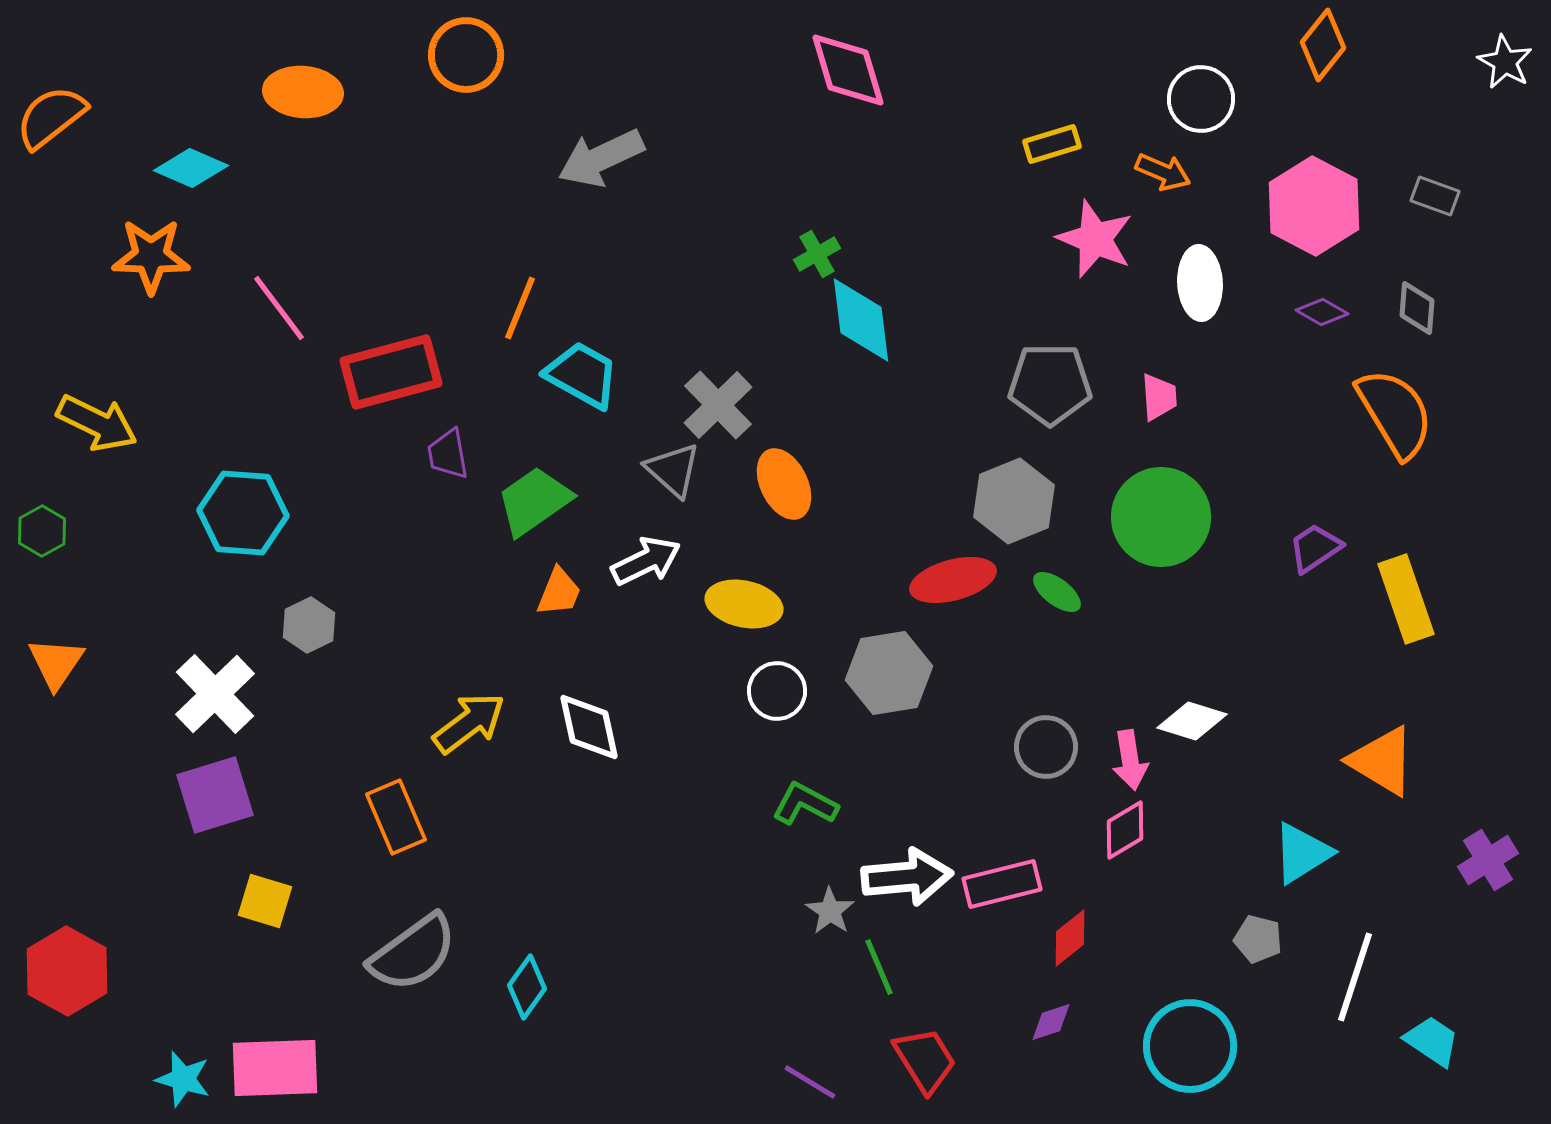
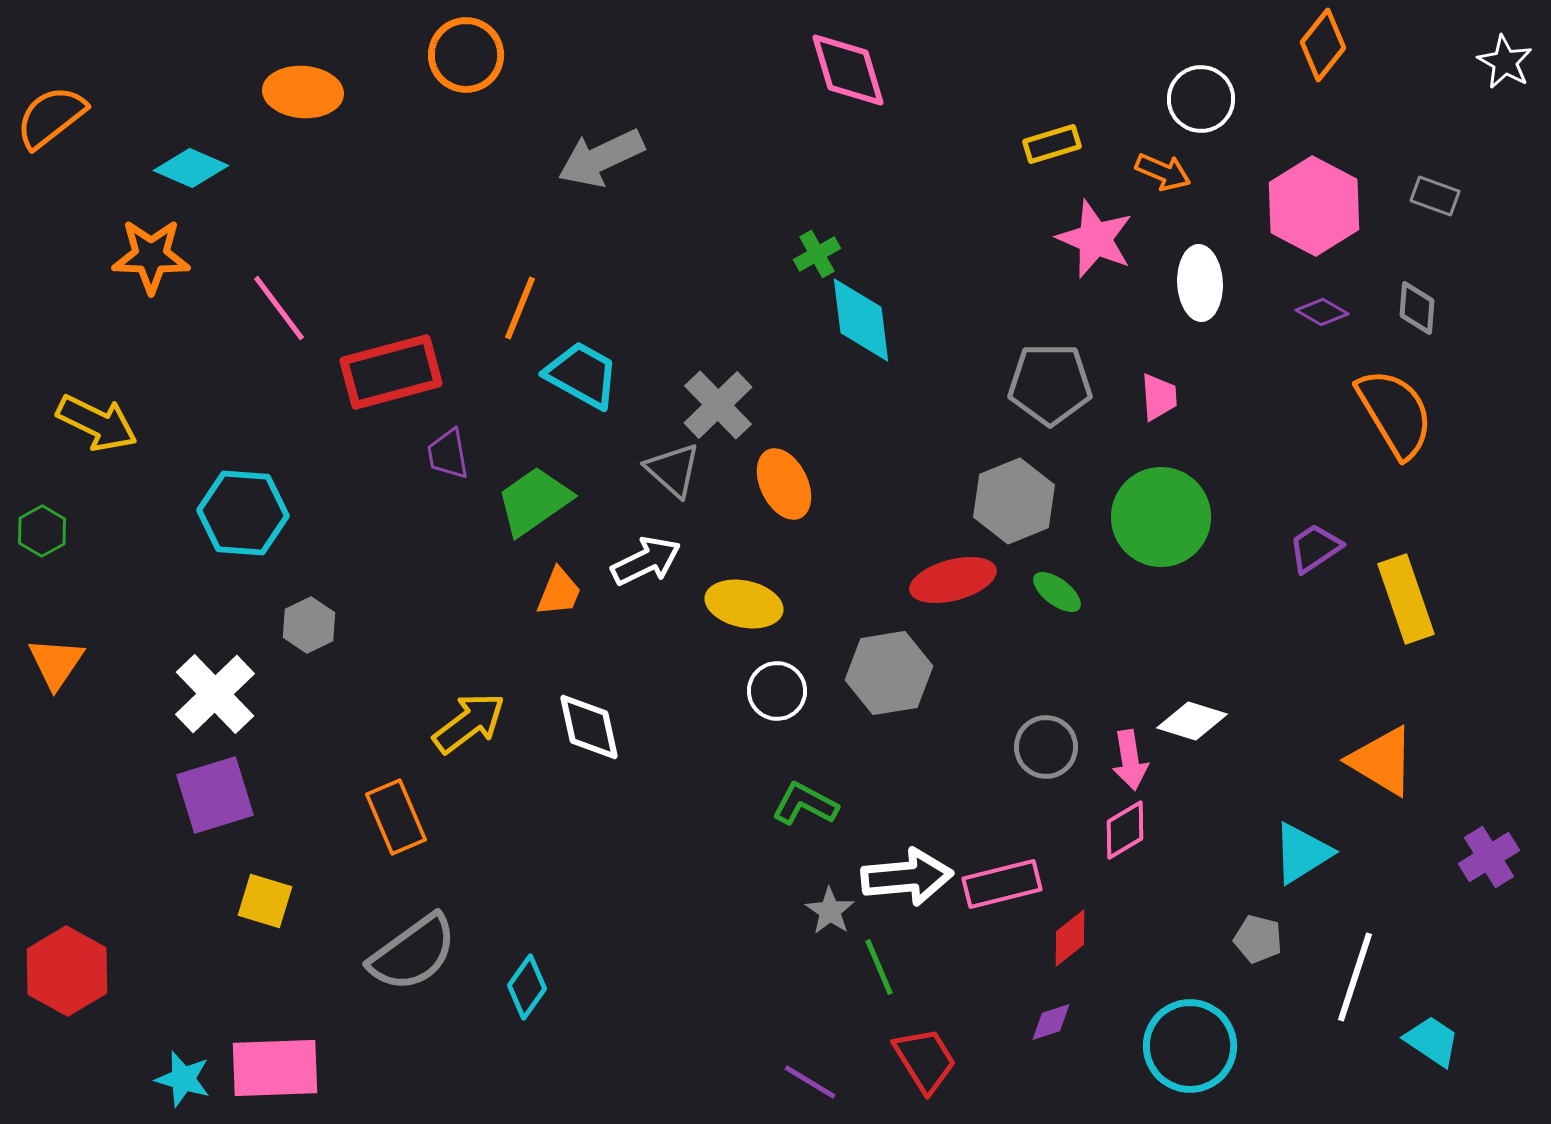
purple cross at (1488, 860): moved 1 px right, 3 px up
